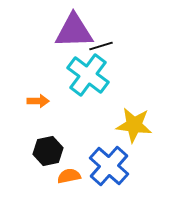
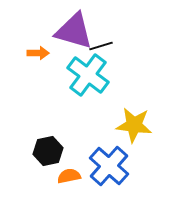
purple triangle: rotated 18 degrees clockwise
orange arrow: moved 48 px up
